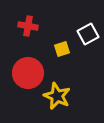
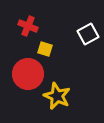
red cross: rotated 12 degrees clockwise
yellow square: moved 17 px left; rotated 35 degrees clockwise
red circle: moved 1 px down
